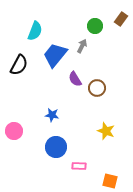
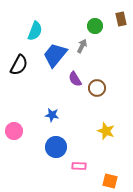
brown rectangle: rotated 48 degrees counterclockwise
